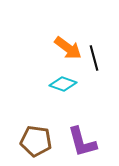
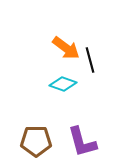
orange arrow: moved 2 px left
black line: moved 4 px left, 2 px down
brown pentagon: rotated 8 degrees counterclockwise
